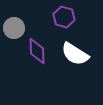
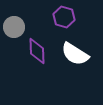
gray circle: moved 1 px up
